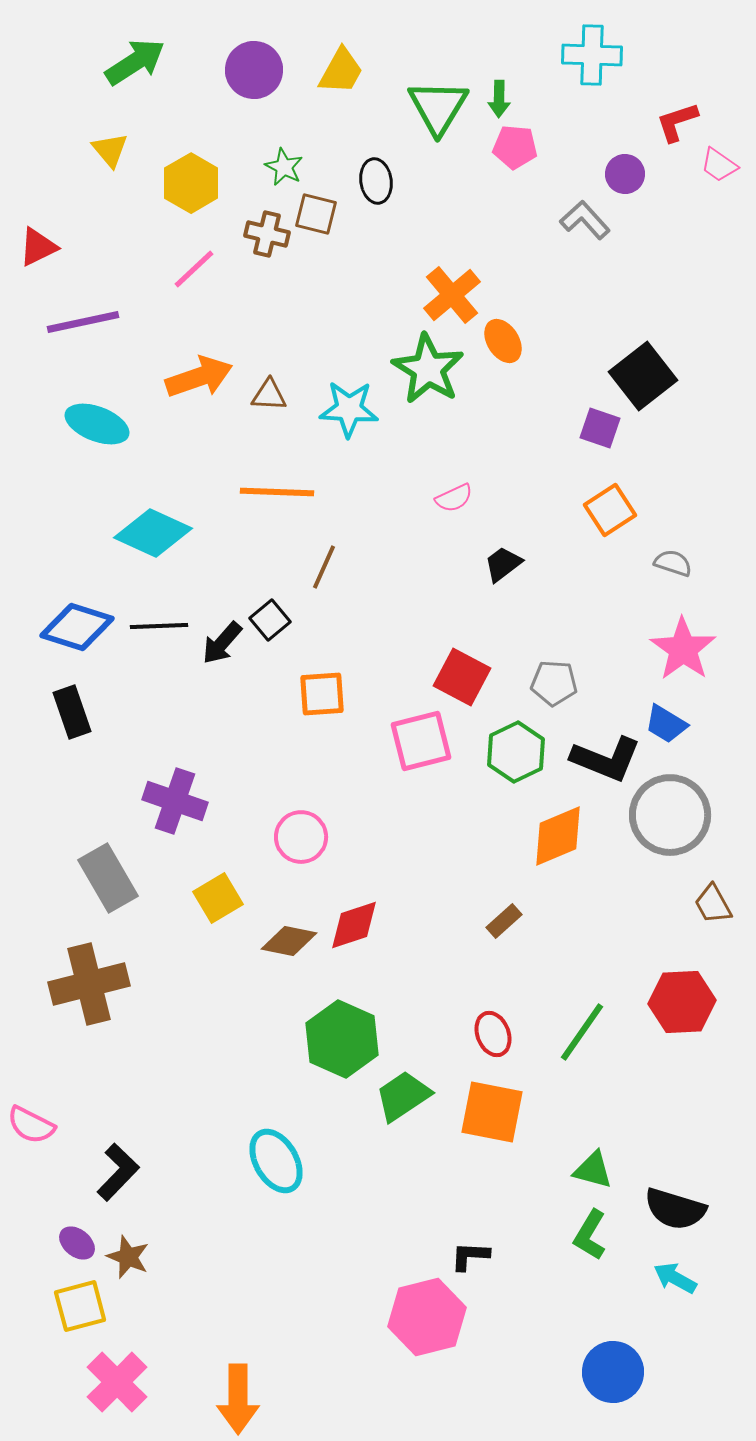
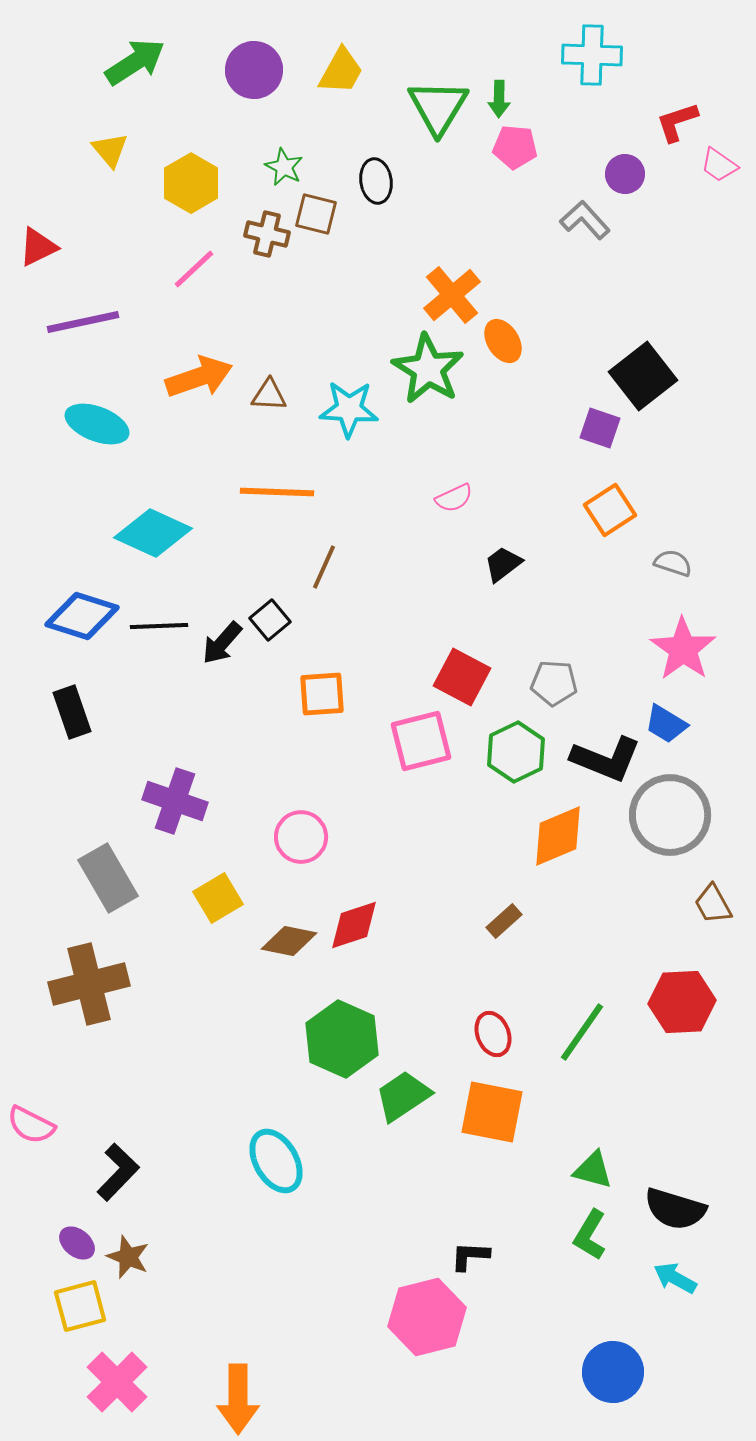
blue diamond at (77, 627): moved 5 px right, 11 px up
